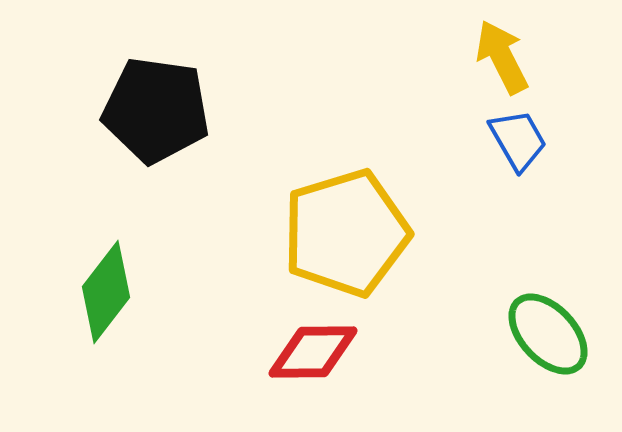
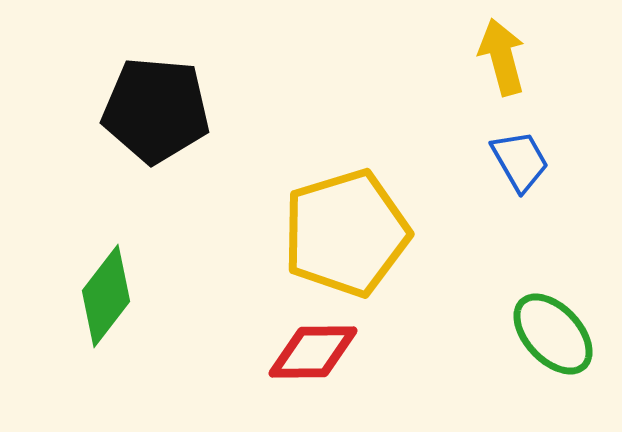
yellow arrow: rotated 12 degrees clockwise
black pentagon: rotated 3 degrees counterclockwise
blue trapezoid: moved 2 px right, 21 px down
green diamond: moved 4 px down
green ellipse: moved 5 px right
